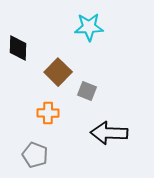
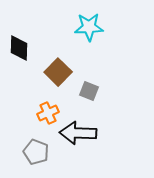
black diamond: moved 1 px right
gray square: moved 2 px right
orange cross: rotated 25 degrees counterclockwise
black arrow: moved 31 px left
gray pentagon: moved 1 px right, 3 px up
